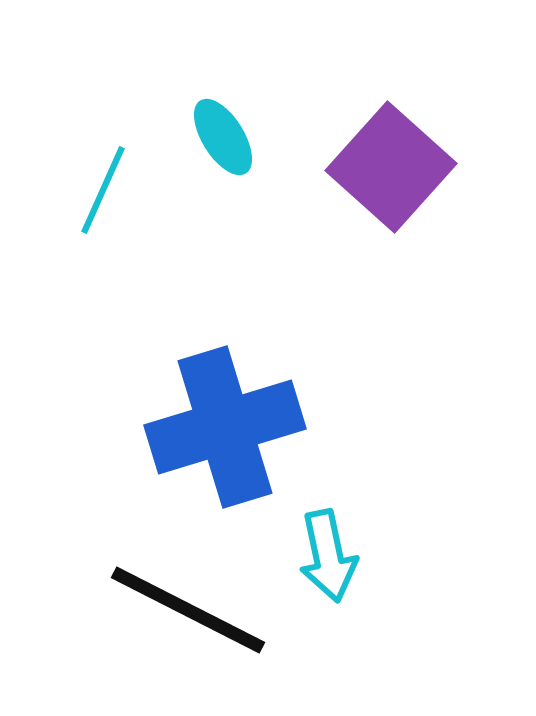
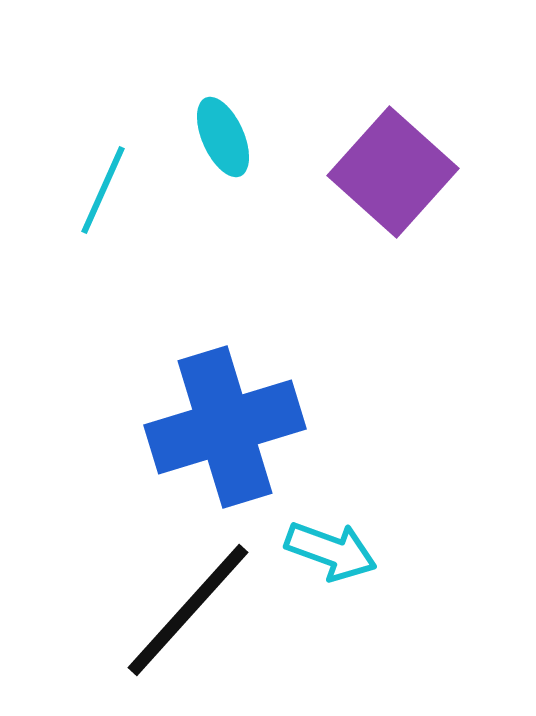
cyan ellipse: rotated 8 degrees clockwise
purple square: moved 2 px right, 5 px down
cyan arrow: moved 3 px right, 5 px up; rotated 58 degrees counterclockwise
black line: rotated 75 degrees counterclockwise
